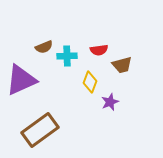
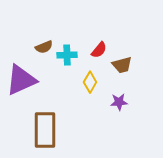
red semicircle: rotated 42 degrees counterclockwise
cyan cross: moved 1 px up
yellow diamond: rotated 10 degrees clockwise
purple star: moved 9 px right; rotated 18 degrees clockwise
brown rectangle: moved 5 px right; rotated 54 degrees counterclockwise
